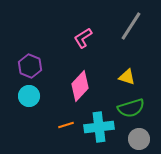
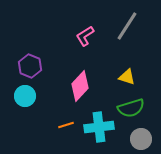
gray line: moved 4 px left
pink L-shape: moved 2 px right, 2 px up
cyan circle: moved 4 px left
gray circle: moved 2 px right
